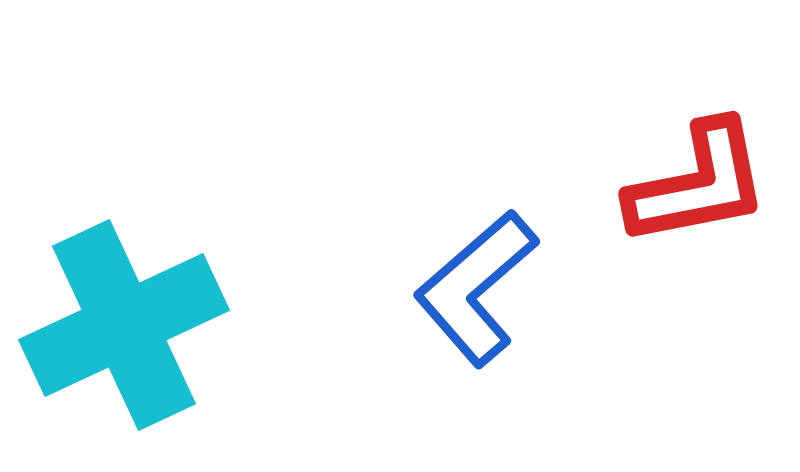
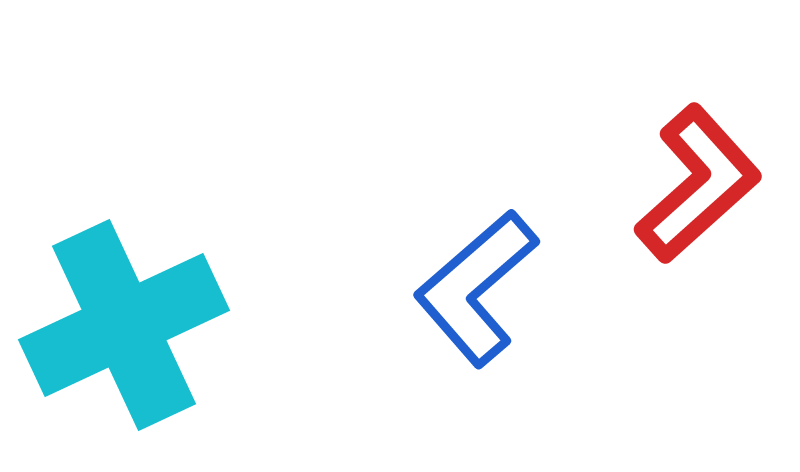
red L-shape: rotated 31 degrees counterclockwise
